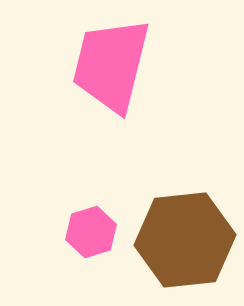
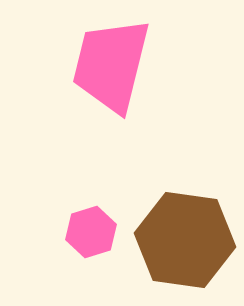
brown hexagon: rotated 14 degrees clockwise
